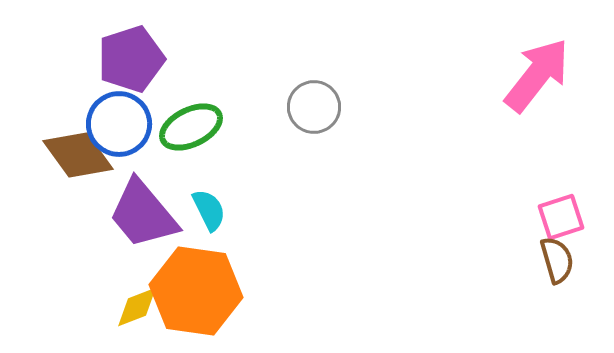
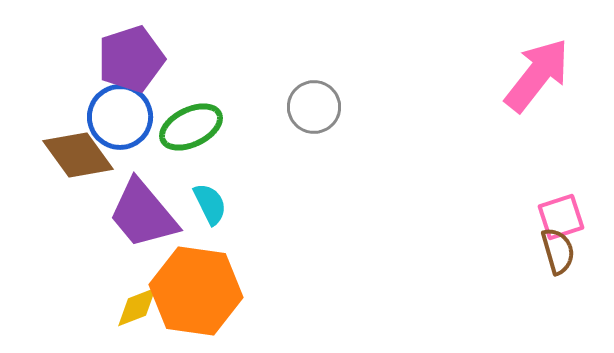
blue circle: moved 1 px right, 7 px up
cyan semicircle: moved 1 px right, 6 px up
brown semicircle: moved 1 px right, 9 px up
